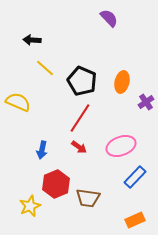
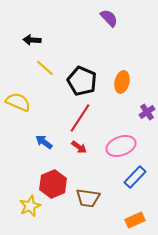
purple cross: moved 1 px right, 10 px down
blue arrow: moved 2 px right, 8 px up; rotated 114 degrees clockwise
red hexagon: moved 3 px left
